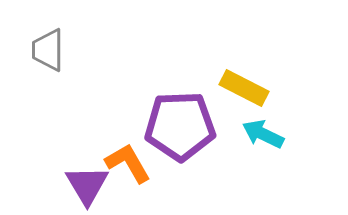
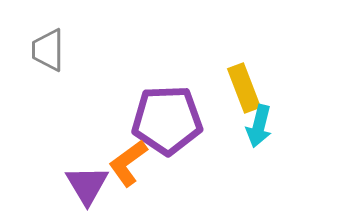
yellow rectangle: rotated 42 degrees clockwise
purple pentagon: moved 13 px left, 6 px up
cyan arrow: moved 4 px left, 8 px up; rotated 102 degrees counterclockwise
orange L-shape: rotated 96 degrees counterclockwise
